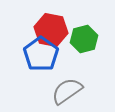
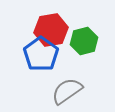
red hexagon: rotated 20 degrees counterclockwise
green hexagon: moved 2 px down
